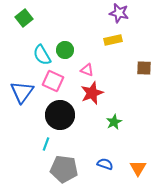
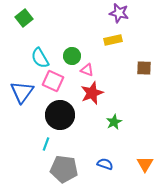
green circle: moved 7 px right, 6 px down
cyan semicircle: moved 2 px left, 3 px down
orange triangle: moved 7 px right, 4 px up
